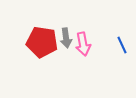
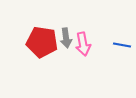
blue line: rotated 54 degrees counterclockwise
